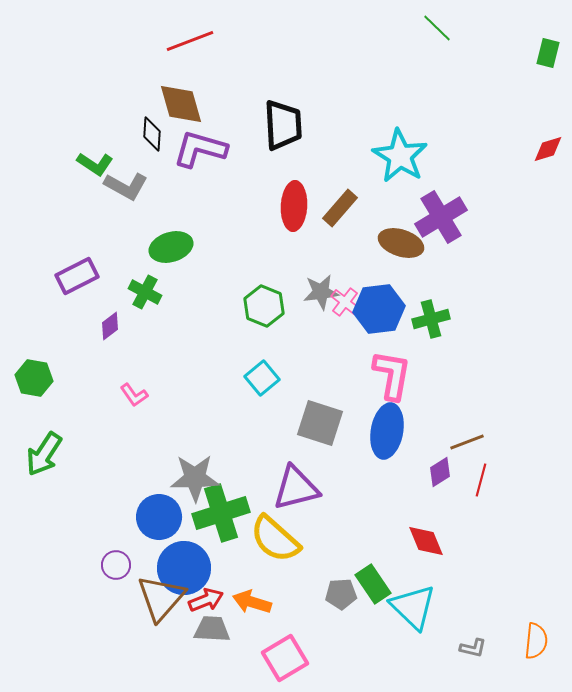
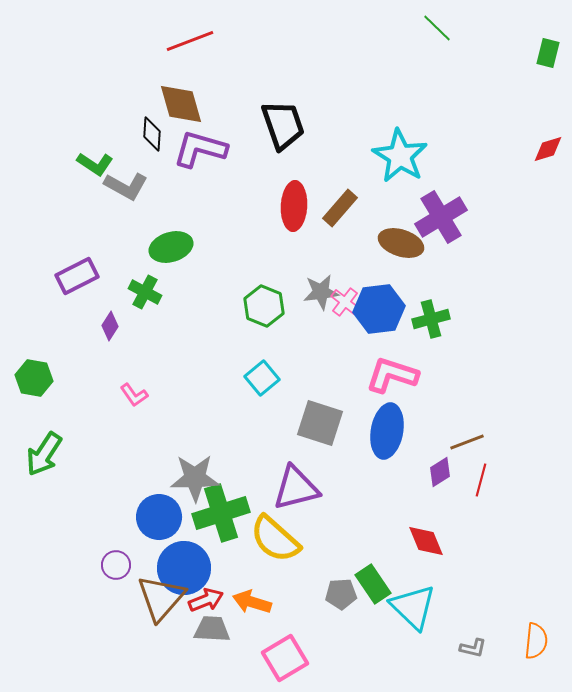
black trapezoid at (283, 125): rotated 16 degrees counterclockwise
purple diamond at (110, 326): rotated 20 degrees counterclockwise
pink L-shape at (392, 375): rotated 82 degrees counterclockwise
